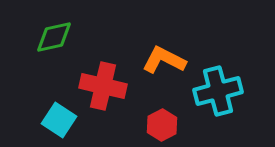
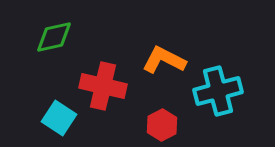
cyan square: moved 2 px up
